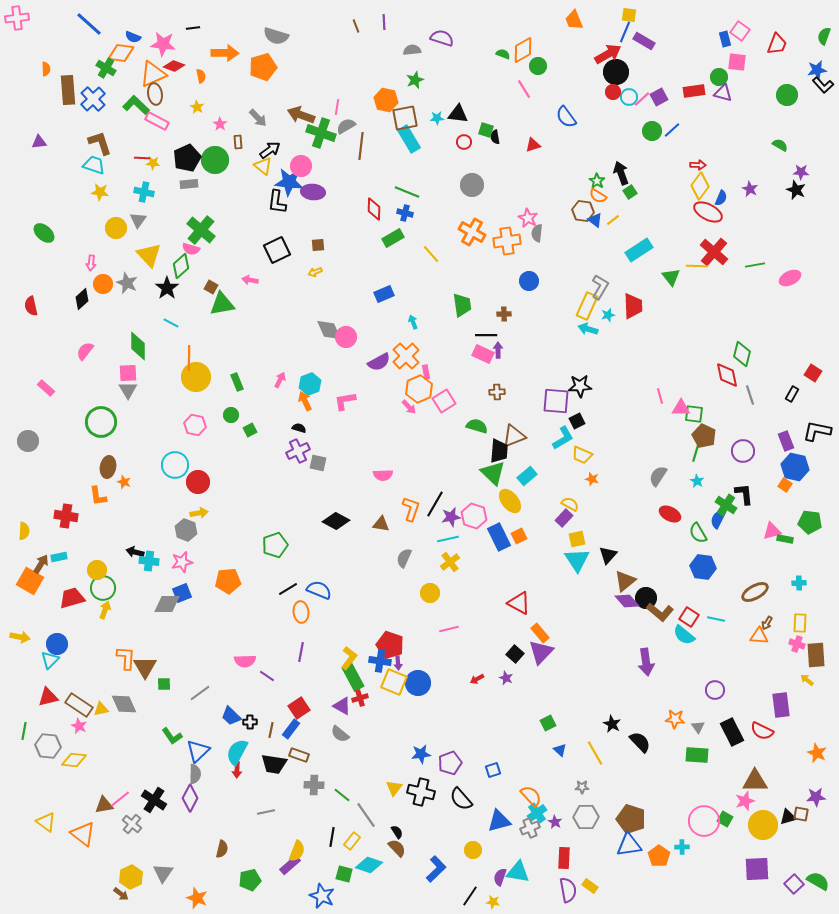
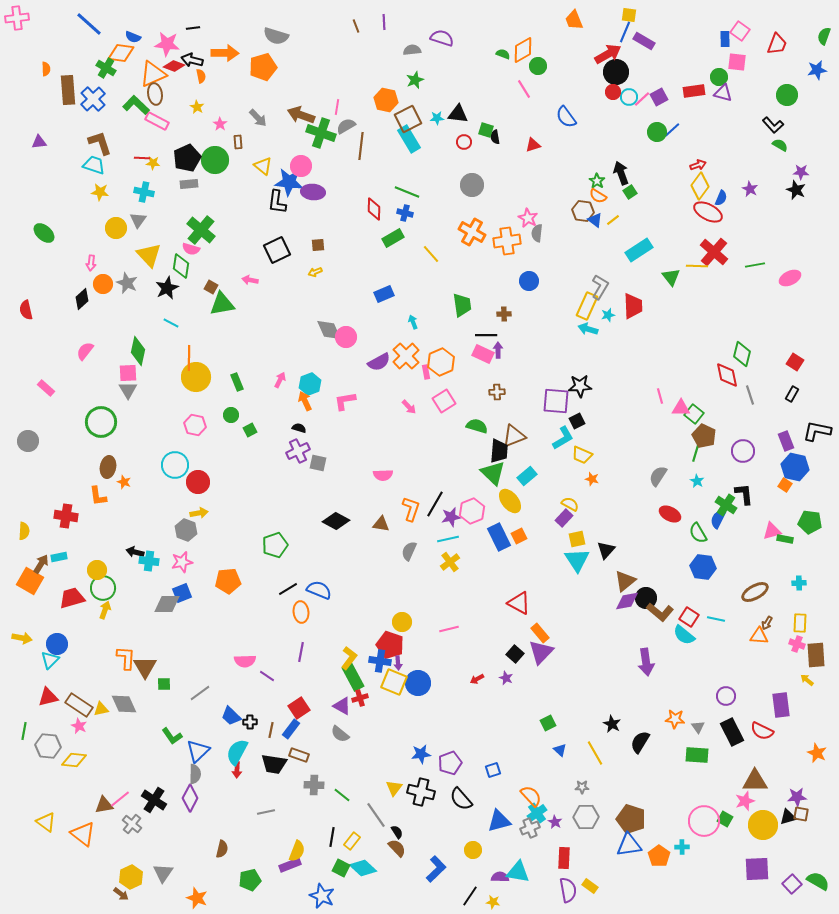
blue rectangle at (725, 39): rotated 14 degrees clockwise
pink star at (163, 44): moved 4 px right
black L-shape at (823, 85): moved 50 px left, 40 px down
brown square at (405, 118): moved 3 px right, 1 px down; rotated 16 degrees counterclockwise
green circle at (652, 131): moved 5 px right, 1 px down
black arrow at (270, 150): moved 78 px left, 90 px up; rotated 130 degrees counterclockwise
red arrow at (698, 165): rotated 21 degrees counterclockwise
green diamond at (181, 266): rotated 40 degrees counterclockwise
black star at (167, 288): rotated 10 degrees clockwise
red semicircle at (31, 306): moved 5 px left, 4 px down
green diamond at (138, 346): moved 5 px down; rotated 12 degrees clockwise
red square at (813, 373): moved 18 px left, 11 px up
orange hexagon at (419, 389): moved 22 px right, 27 px up
green square at (694, 414): rotated 30 degrees clockwise
pink hexagon at (474, 516): moved 2 px left, 5 px up; rotated 20 degrees clockwise
black triangle at (608, 555): moved 2 px left, 5 px up
gray semicircle at (404, 558): moved 5 px right, 7 px up
yellow circle at (430, 593): moved 28 px left, 29 px down
purple diamond at (627, 601): rotated 60 degrees counterclockwise
yellow arrow at (20, 637): moved 2 px right, 1 px down
purple circle at (715, 690): moved 11 px right, 6 px down
black semicircle at (640, 742): rotated 105 degrees counterclockwise
purple star at (816, 797): moved 19 px left
gray line at (366, 815): moved 10 px right
purple rectangle at (290, 865): rotated 20 degrees clockwise
cyan diamond at (369, 865): moved 6 px left, 3 px down; rotated 24 degrees clockwise
green square at (344, 874): moved 3 px left, 6 px up; rotated 12 degrees clockwise
purple semicircle at (500, 877): rotated 72 degrees clockwise
purple square at (794, 884): moved 2 px left
